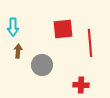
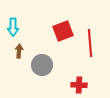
red square: moved 2 px down; rotated 15 degrees counterclockwise
brown arrow: moved 1 px right
red cross: moved 2 px left
